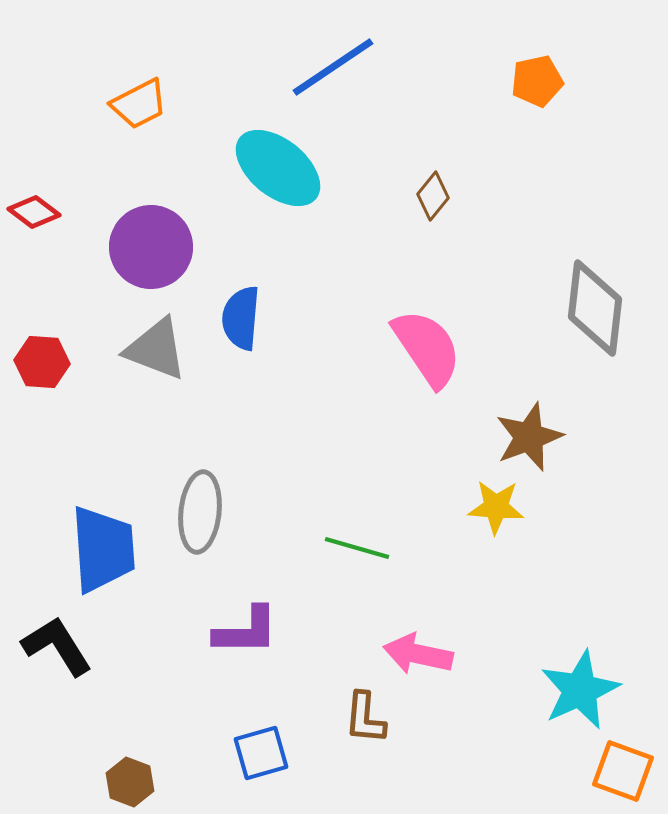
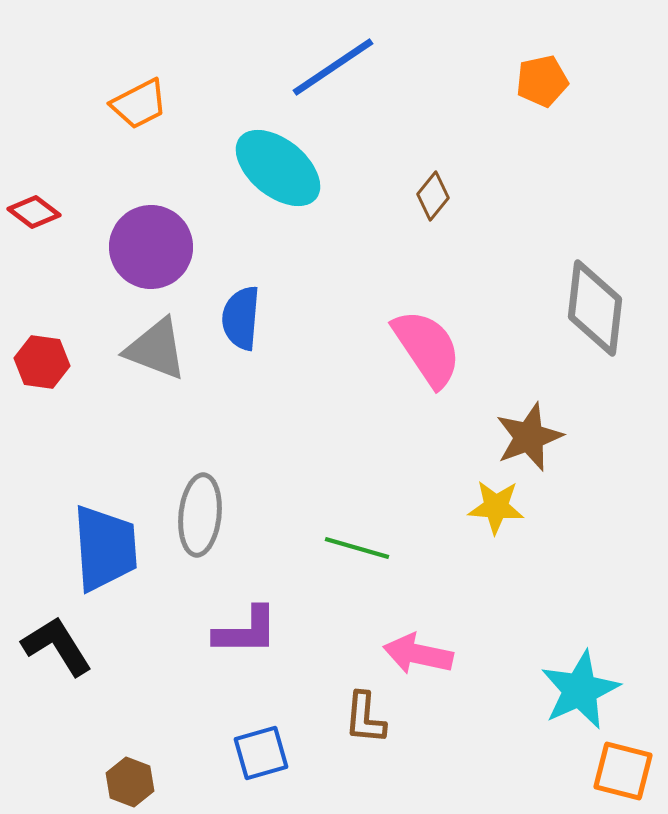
orange pentagon: moved 5 px right
red hexagon: rotated 4 degrees clockwise
gray ellipse: moved 3 px down
blue trapezoid: moved 2 px right, 1 px up
orange square: rotated 6 degrees counterclockwise
